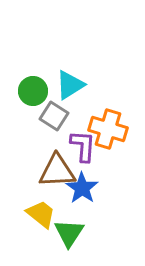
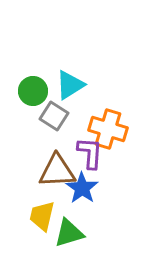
purple L-shape: moved 7 px right, 7 px down
yellow trapezoid: moved 1 px right, 2 px down; rotated 116 degrees counterclockwise
green triangle: rotated 40 degrees clockwise
